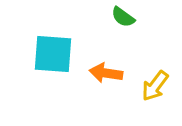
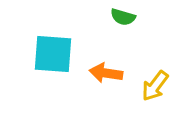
green semicircle: rotated 20 degrees counterclockwise
